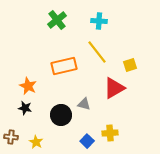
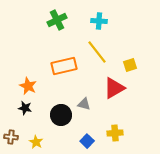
green cross: rotated 12 degrees clockwise
yellow cross: moved 5 px right
